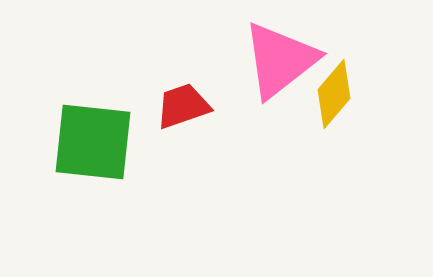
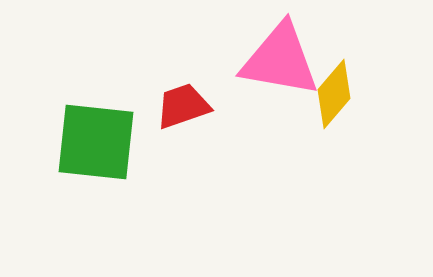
pink triangle: rotated 48 degrees clockwise
green square: moved 3 px right
